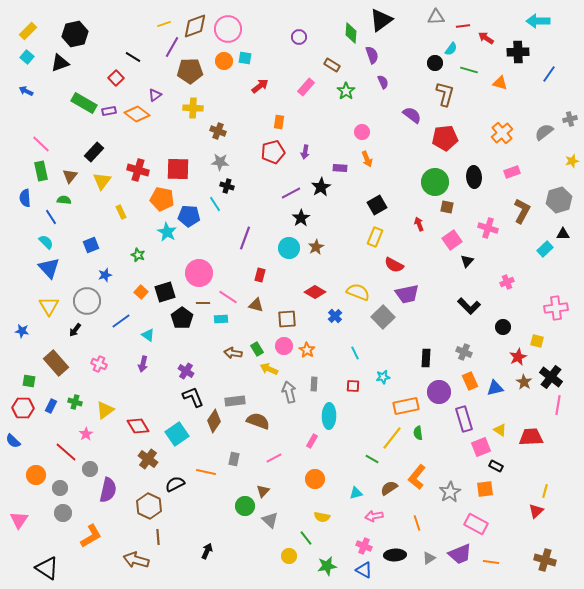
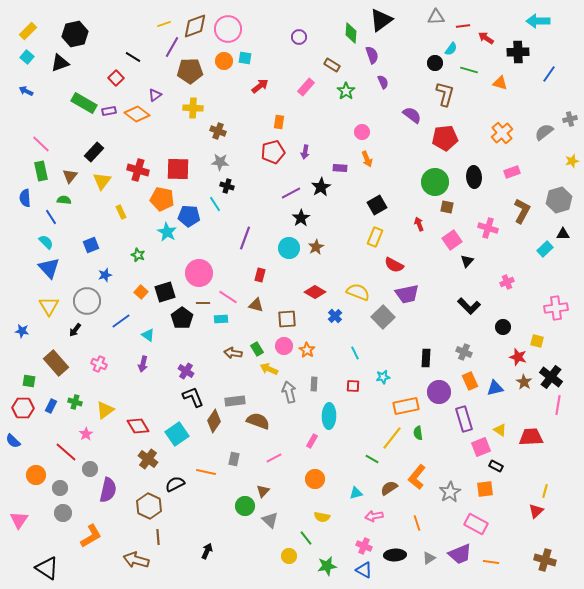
red star at (518, 357): rotated 30 degrees counterclockwise
